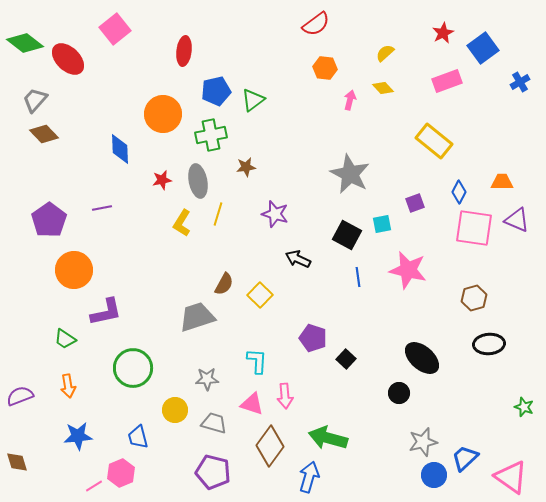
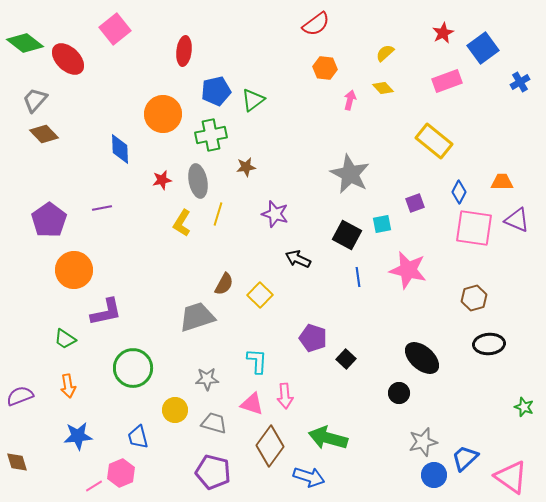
blue arrow at (309, 477): rotated 92 degrees clockwise
